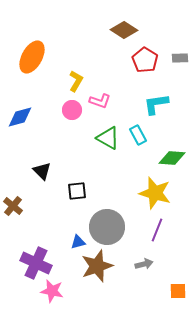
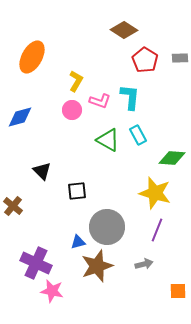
cyan L-shape: moved 26 px left, 7 px up; rotated 104 degrees clockwise
green triangle: moved 2 px down
